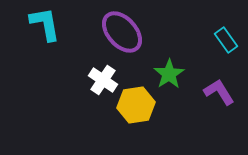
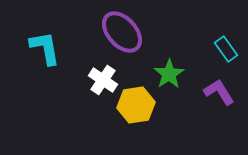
cyan L-shape: moved 24 px down
cyan rectangle: moved 9 px down
